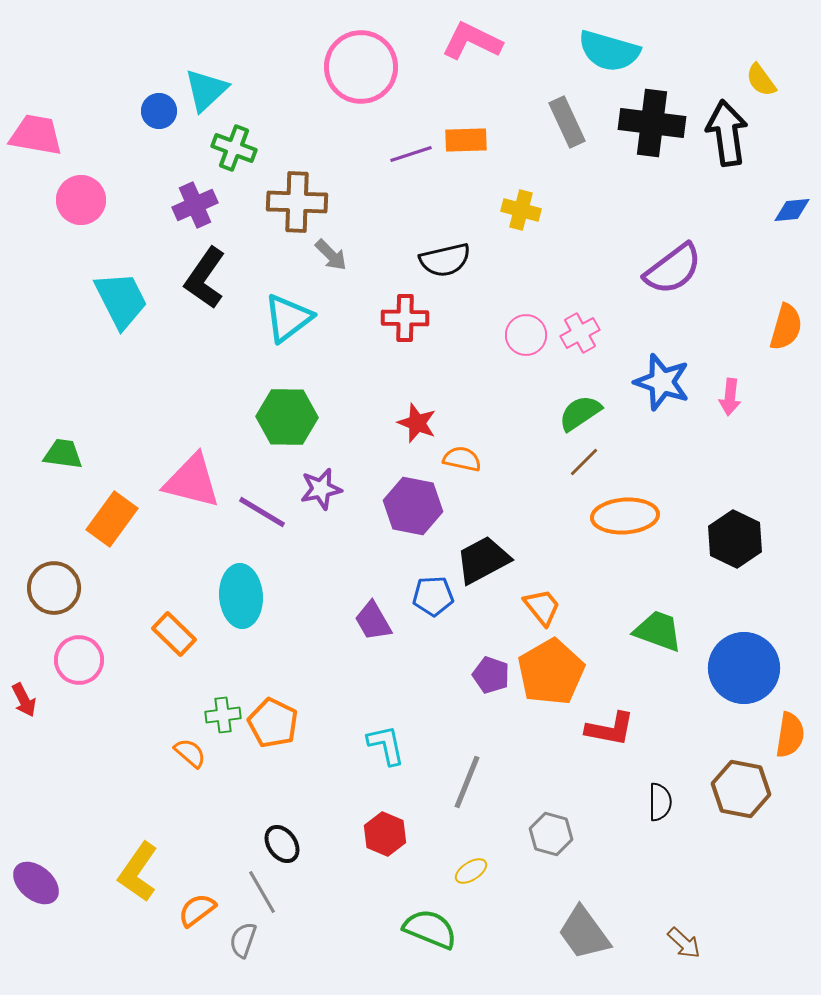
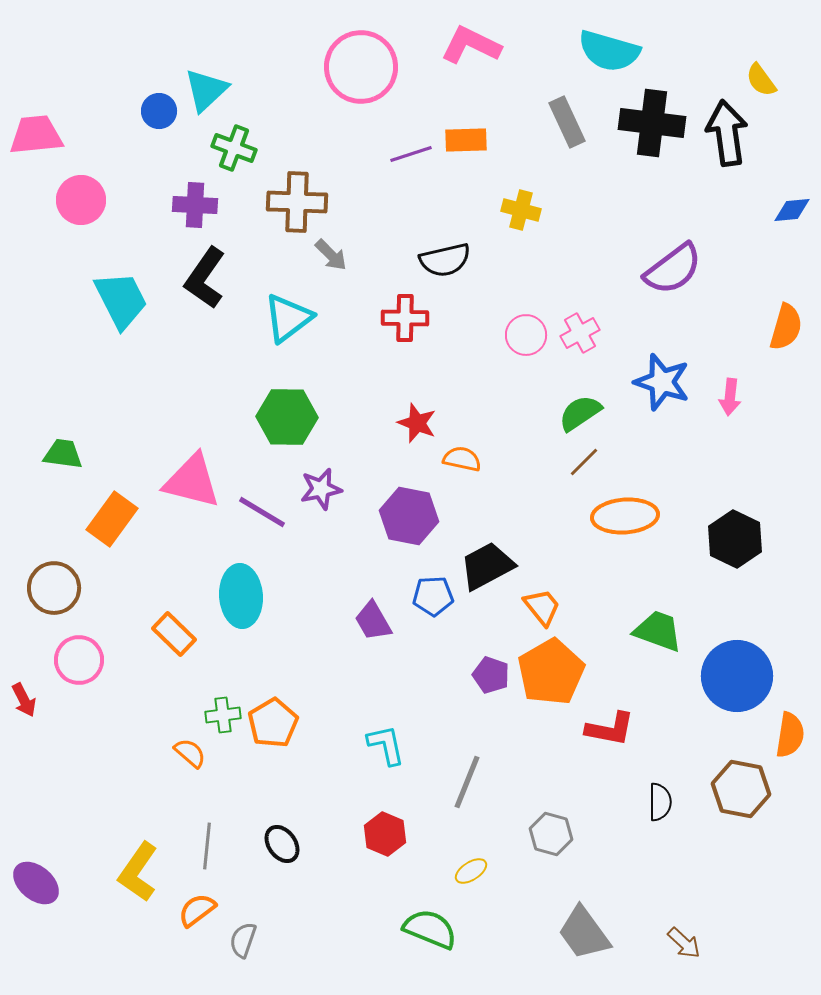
pink L-shape at (472, 41): moved 1 px left, 4 px down
pink trapezoid at (36, 135): rotated 16 degrees counterclockwise
purple cross at (195, 205): rotated 27 degrees clockwise
purple hexagon at (413, 506): moved 4 px left, 10 px down
black trapezoid at (483, 560): moved 4 px right, 6 px down
blue circle at (744, 668): moved 7 px left, 8 px down
orange pentagon at (273, 723): rotated 15 degrees clockwise
gray line at (262, 892): moved 55 px left, 46 px up; rotated 36 degrees clockwise
